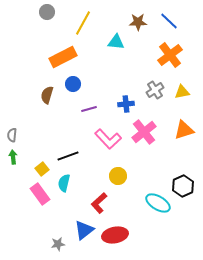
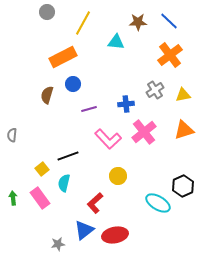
yellow triangle: moved 1 px right, 3 px down
green arrow: moved 41 px down
pink rectangle: moved 4 px down
red L-shape: moved 4 px left
